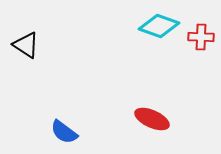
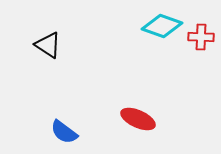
cyan diamond: moved 3 px right
black triangle: moved 22 px right
red ellipse: moved 14 px left
